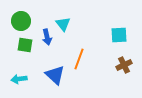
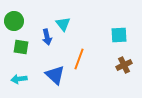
green circle: moved 7 px left
green square: moved 4 px left, 2 px down
